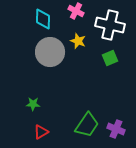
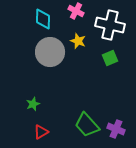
green star: rotated 24 degrees counterclockwise
green trapezoid: rotated 104 degrees clockwise
